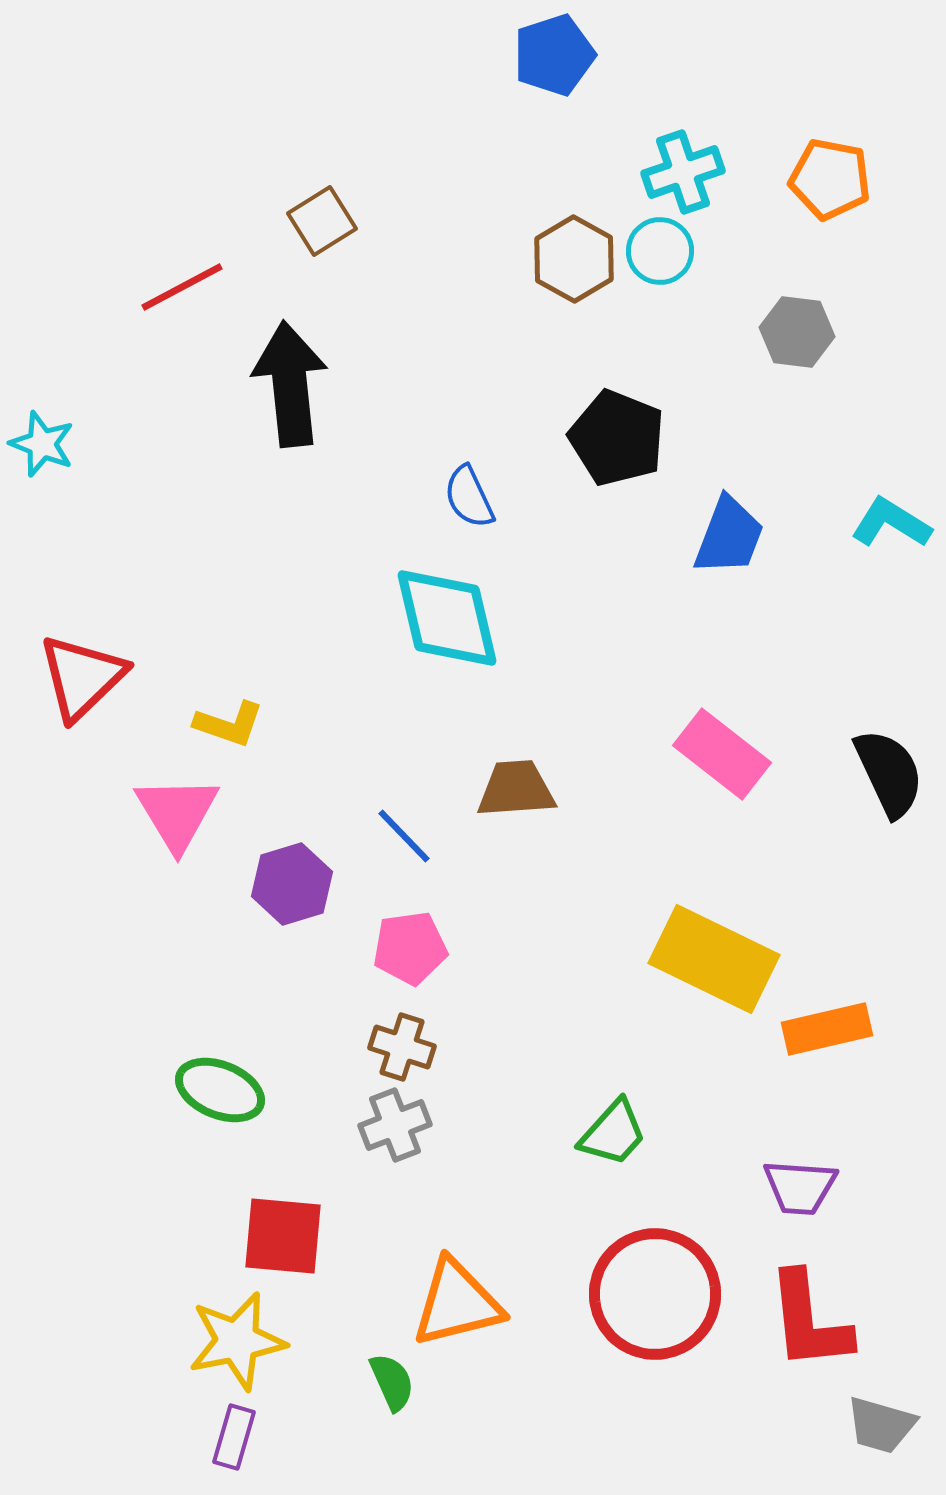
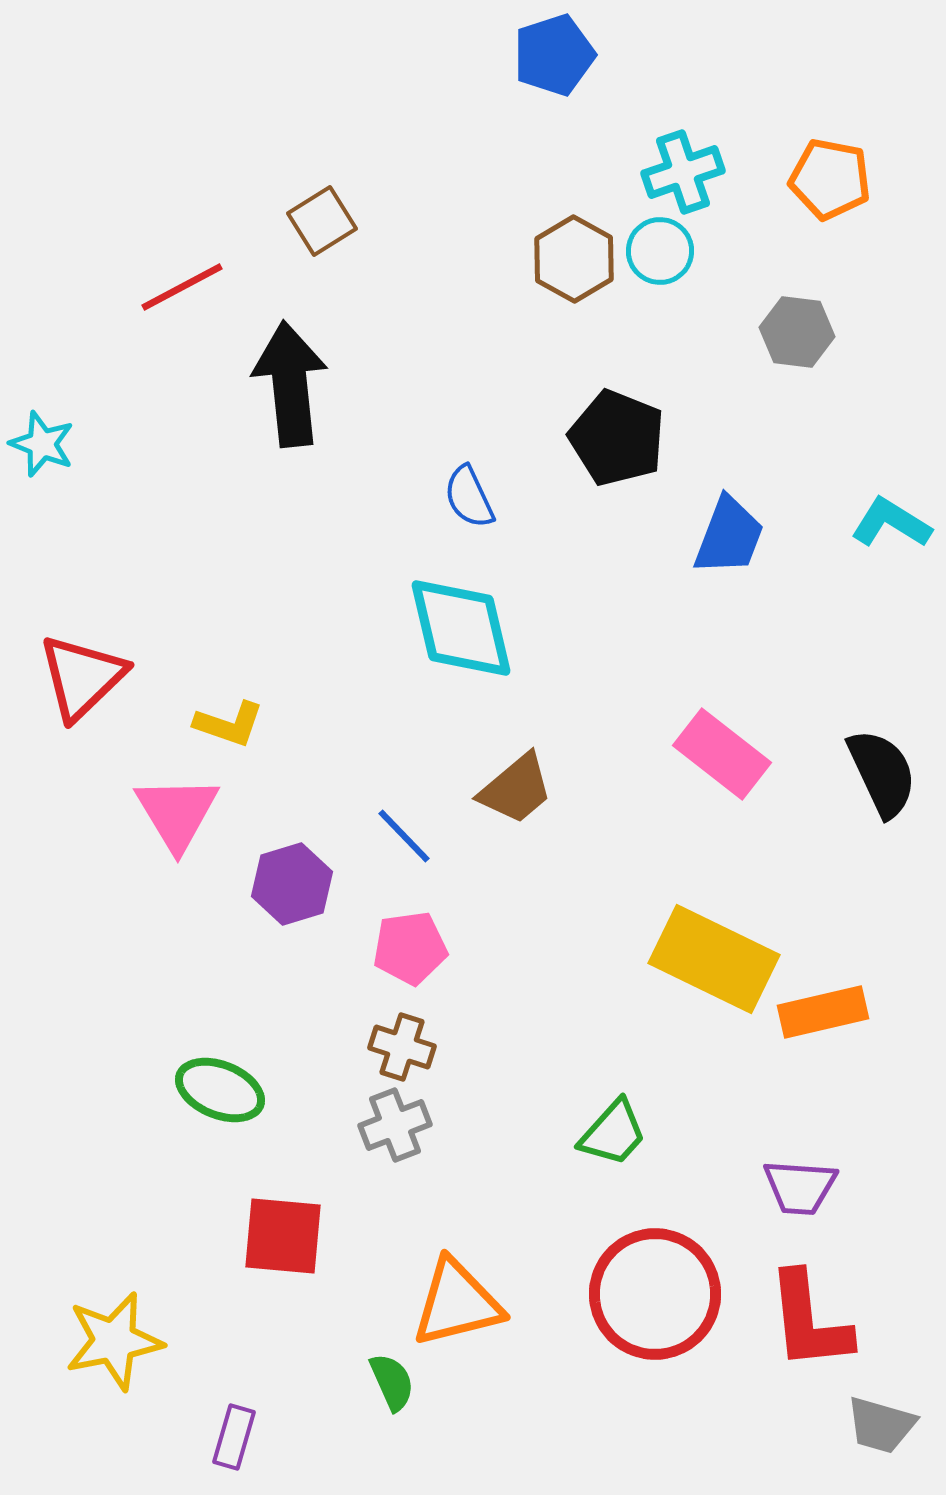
cyan diamond: moved 14 px right, 10 px down
black semicircle: moved 7 px left
brown trapezoid: rotated 144 degrees clockwise
orange rectangle: moved 4 px left, 17 px up
yellow star: moved 123 px left
